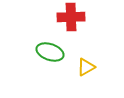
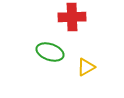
red cross: moved 1 px right
